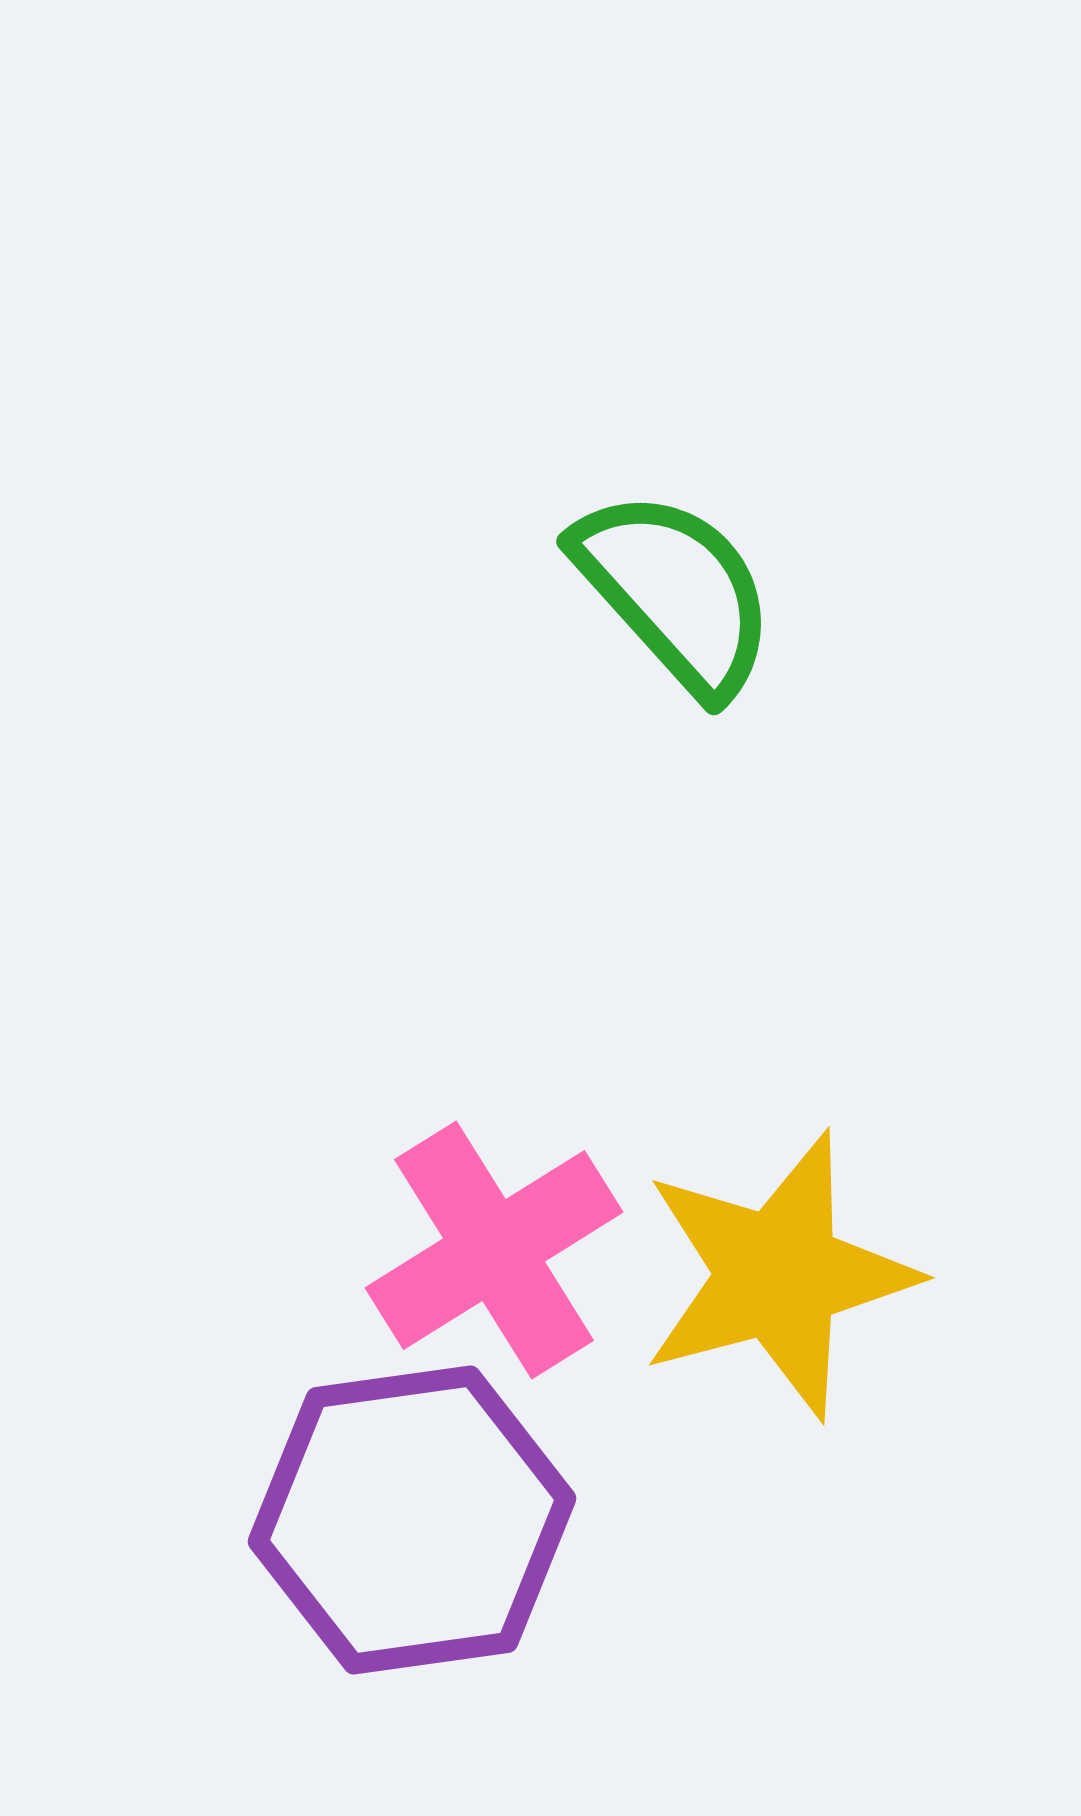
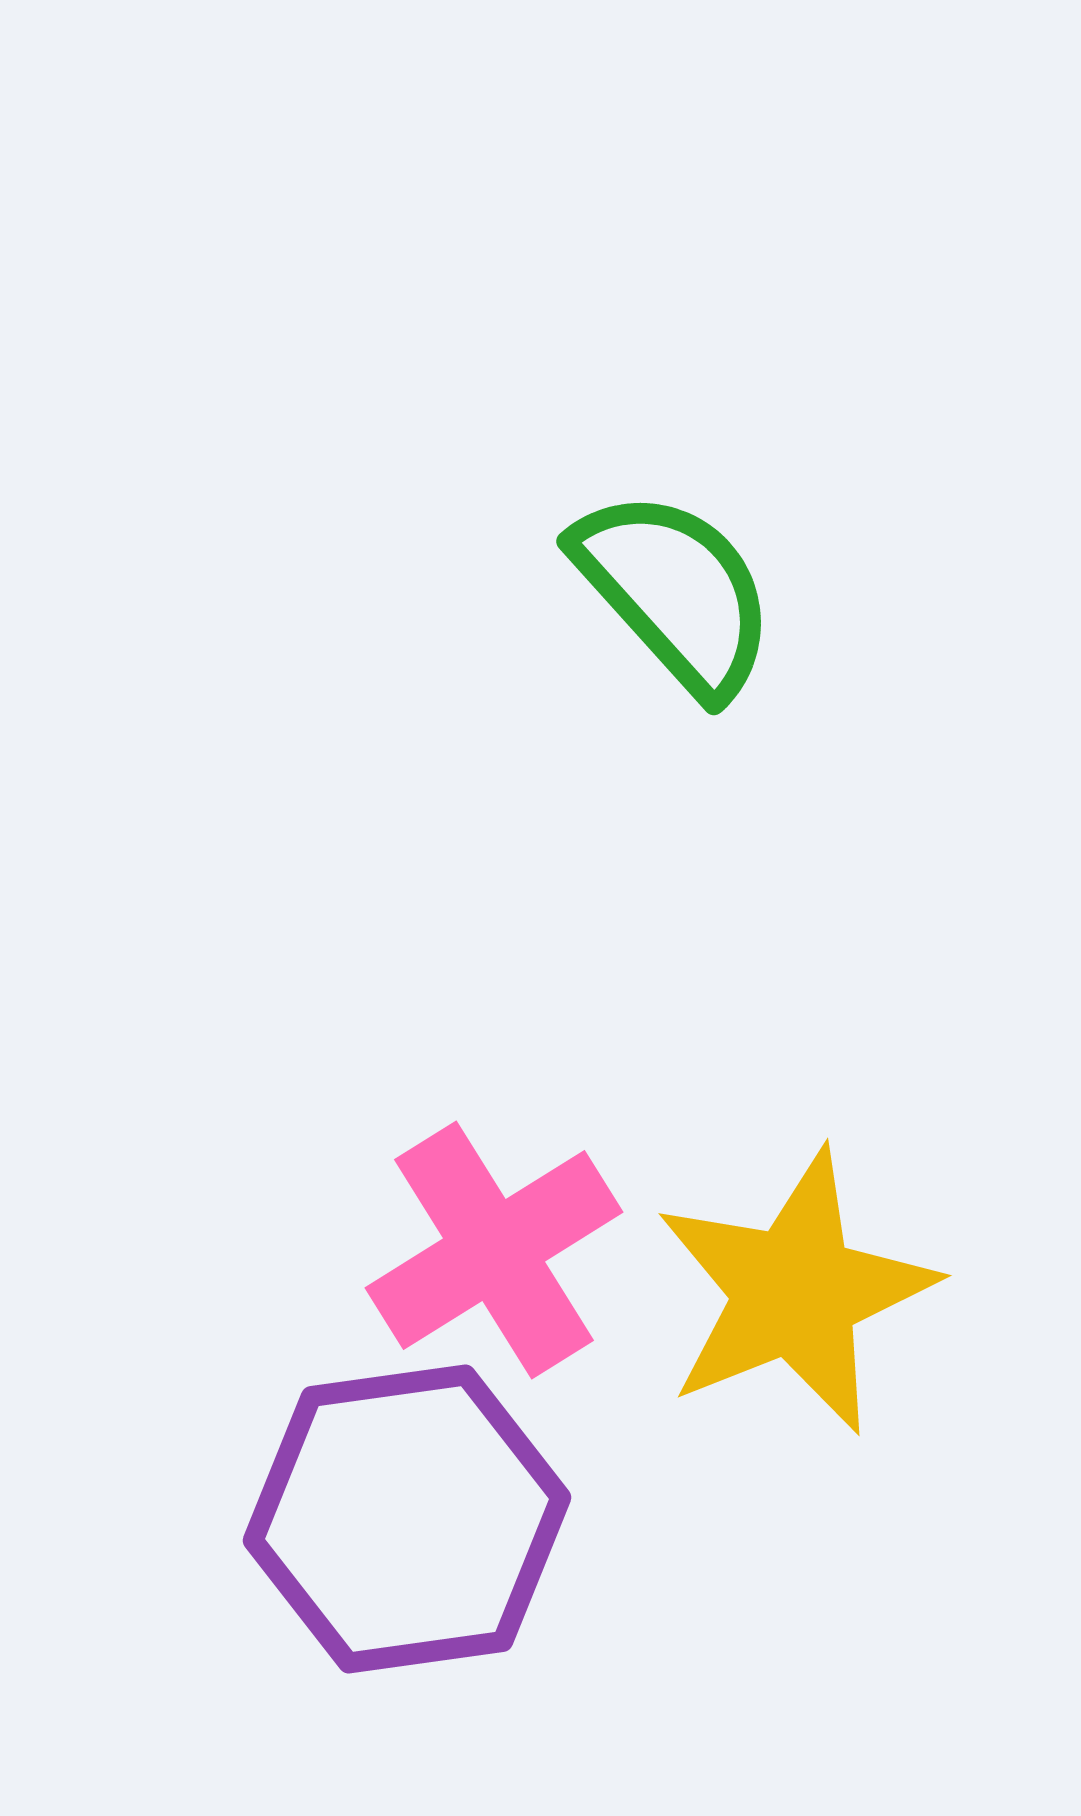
yellow star: moved 17 px right, 17 px down; rotated 7 degrees counterclockwise
purple hexagon: moved 5 px left, 1 px up
